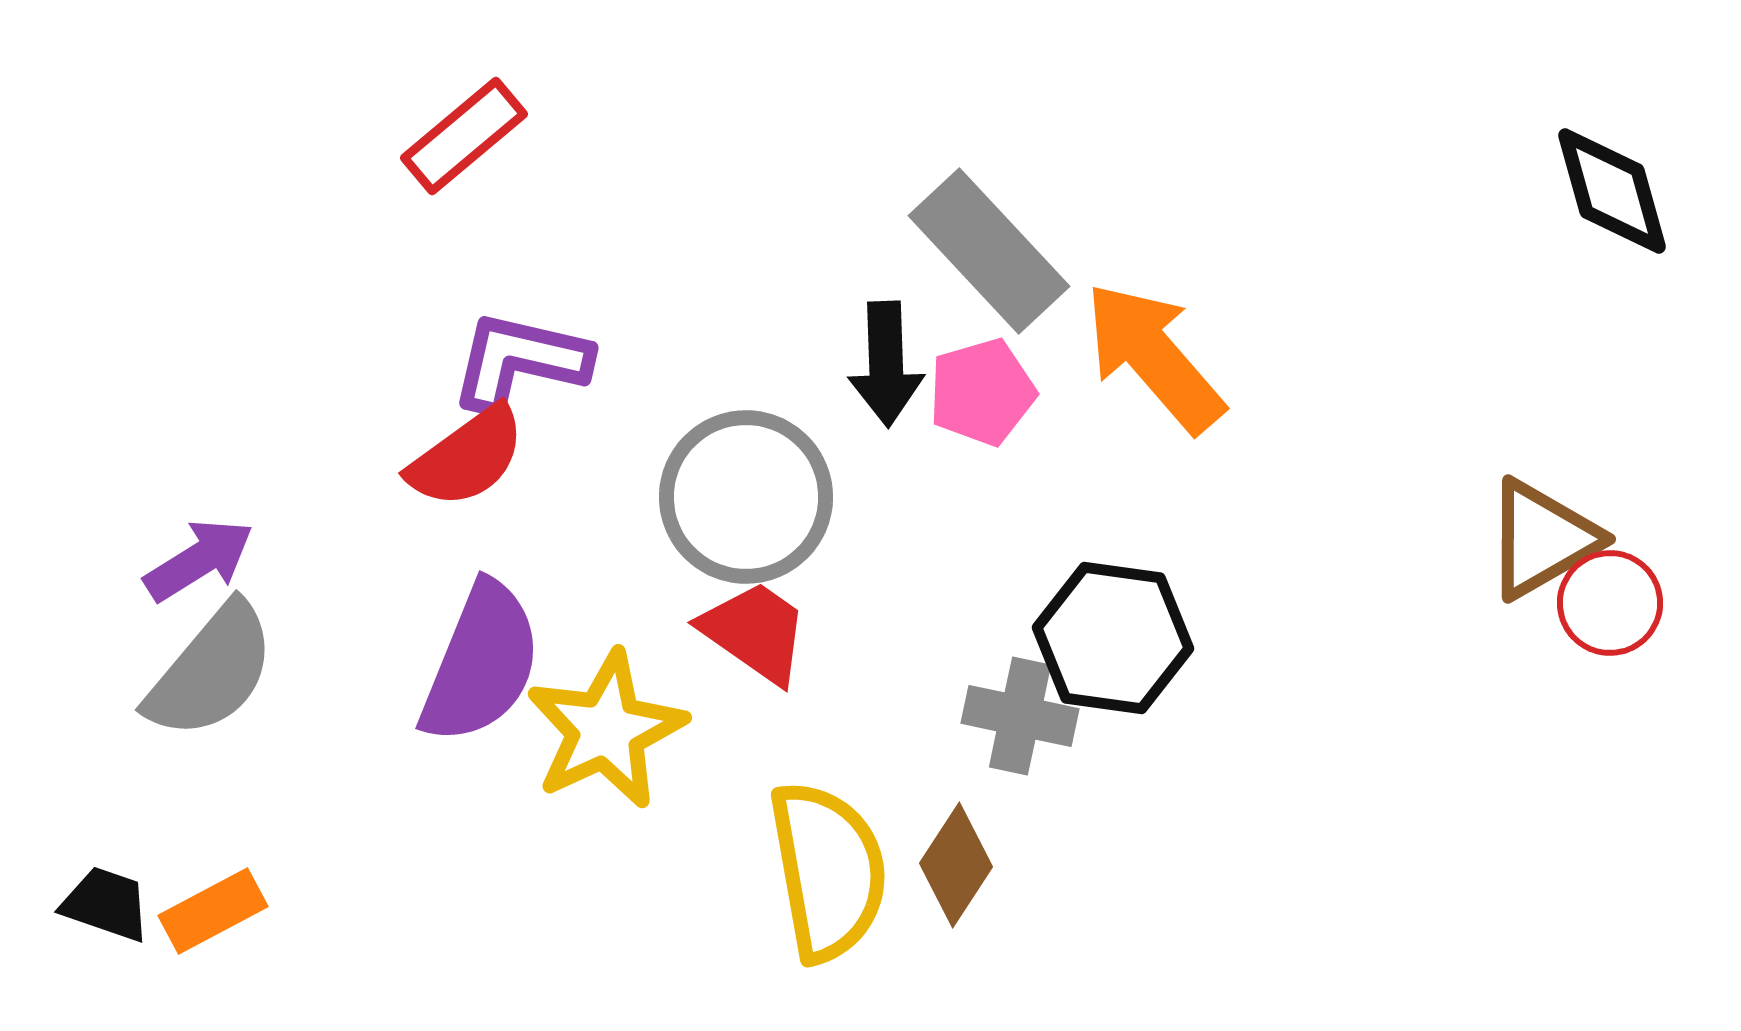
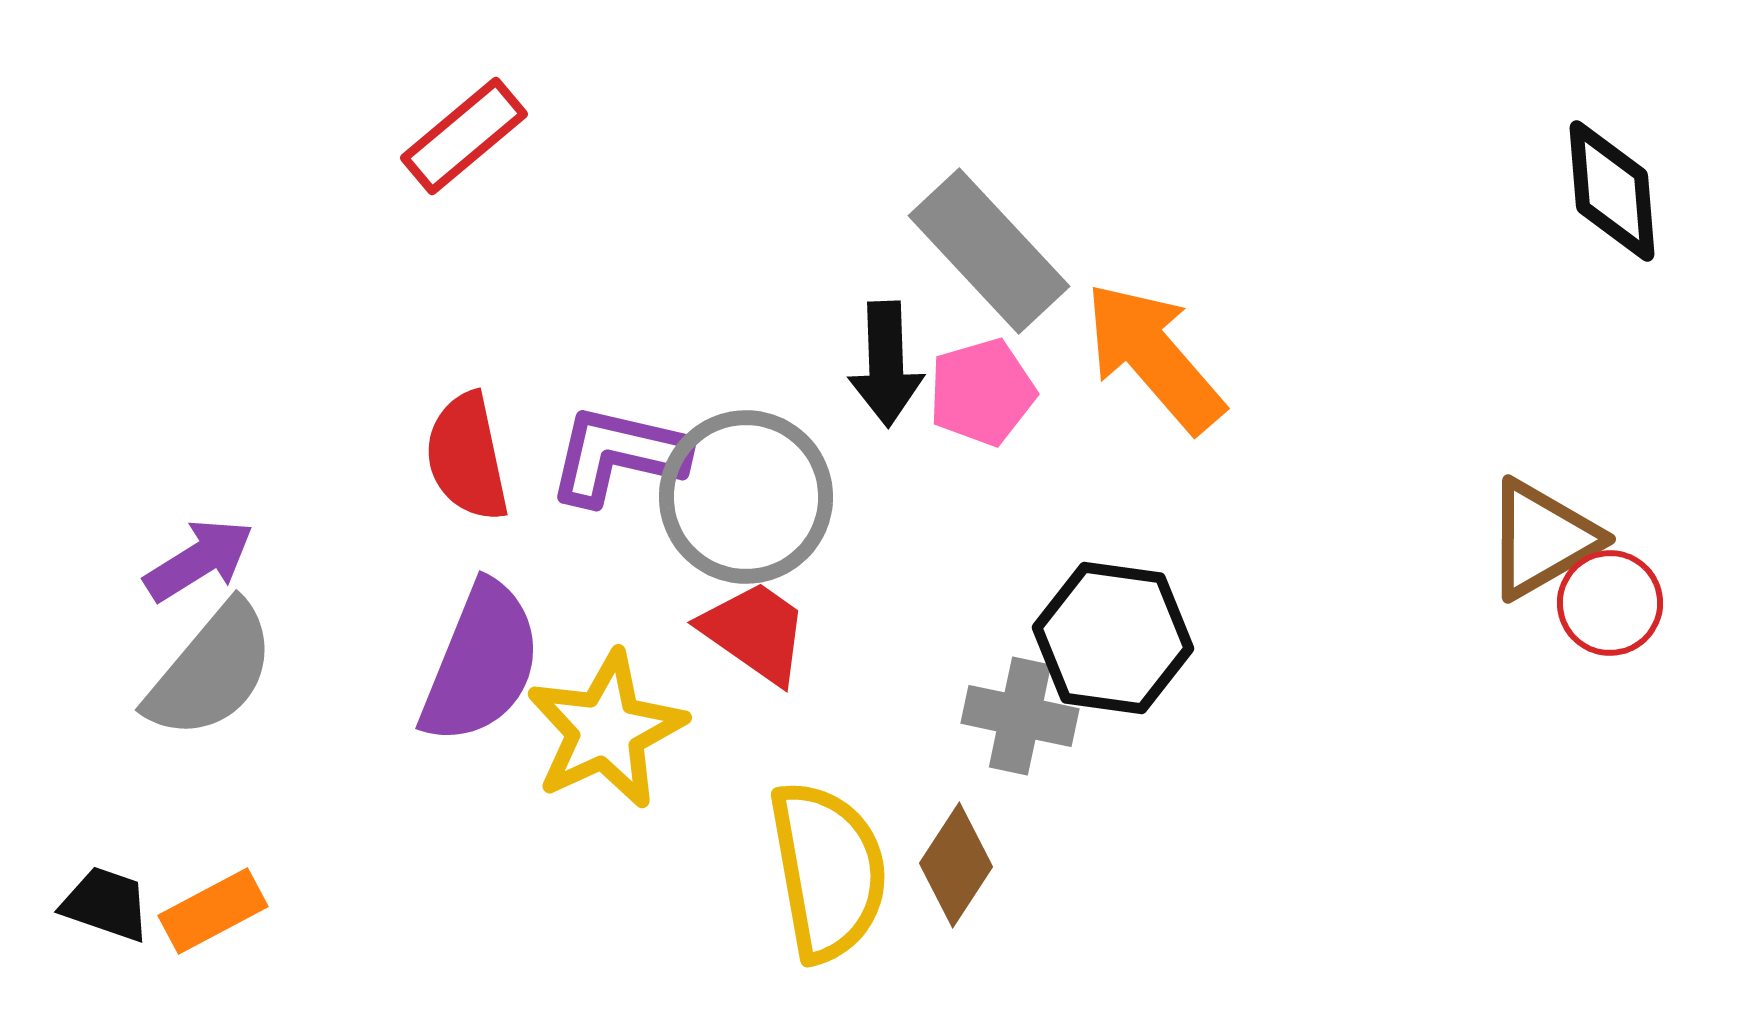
black diamond: rotated 11 degrees clockwise
purple L-shape: moved 98 px right, 94 px down
red semicircle: rotated 114 degrees clockwise
